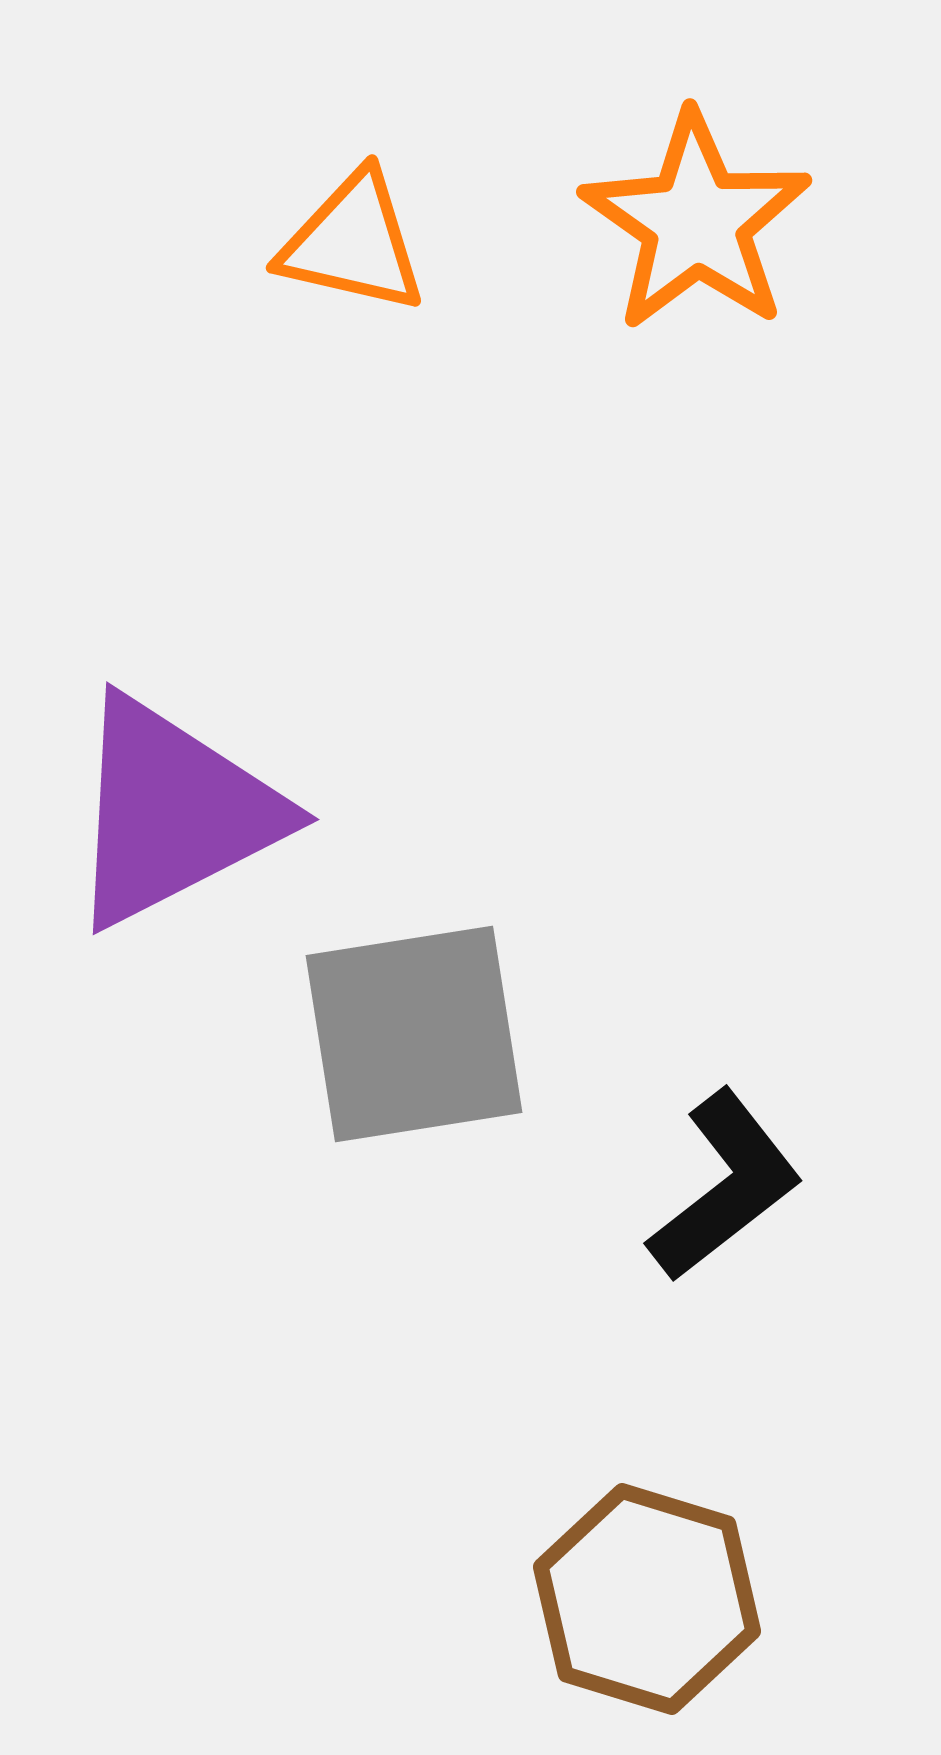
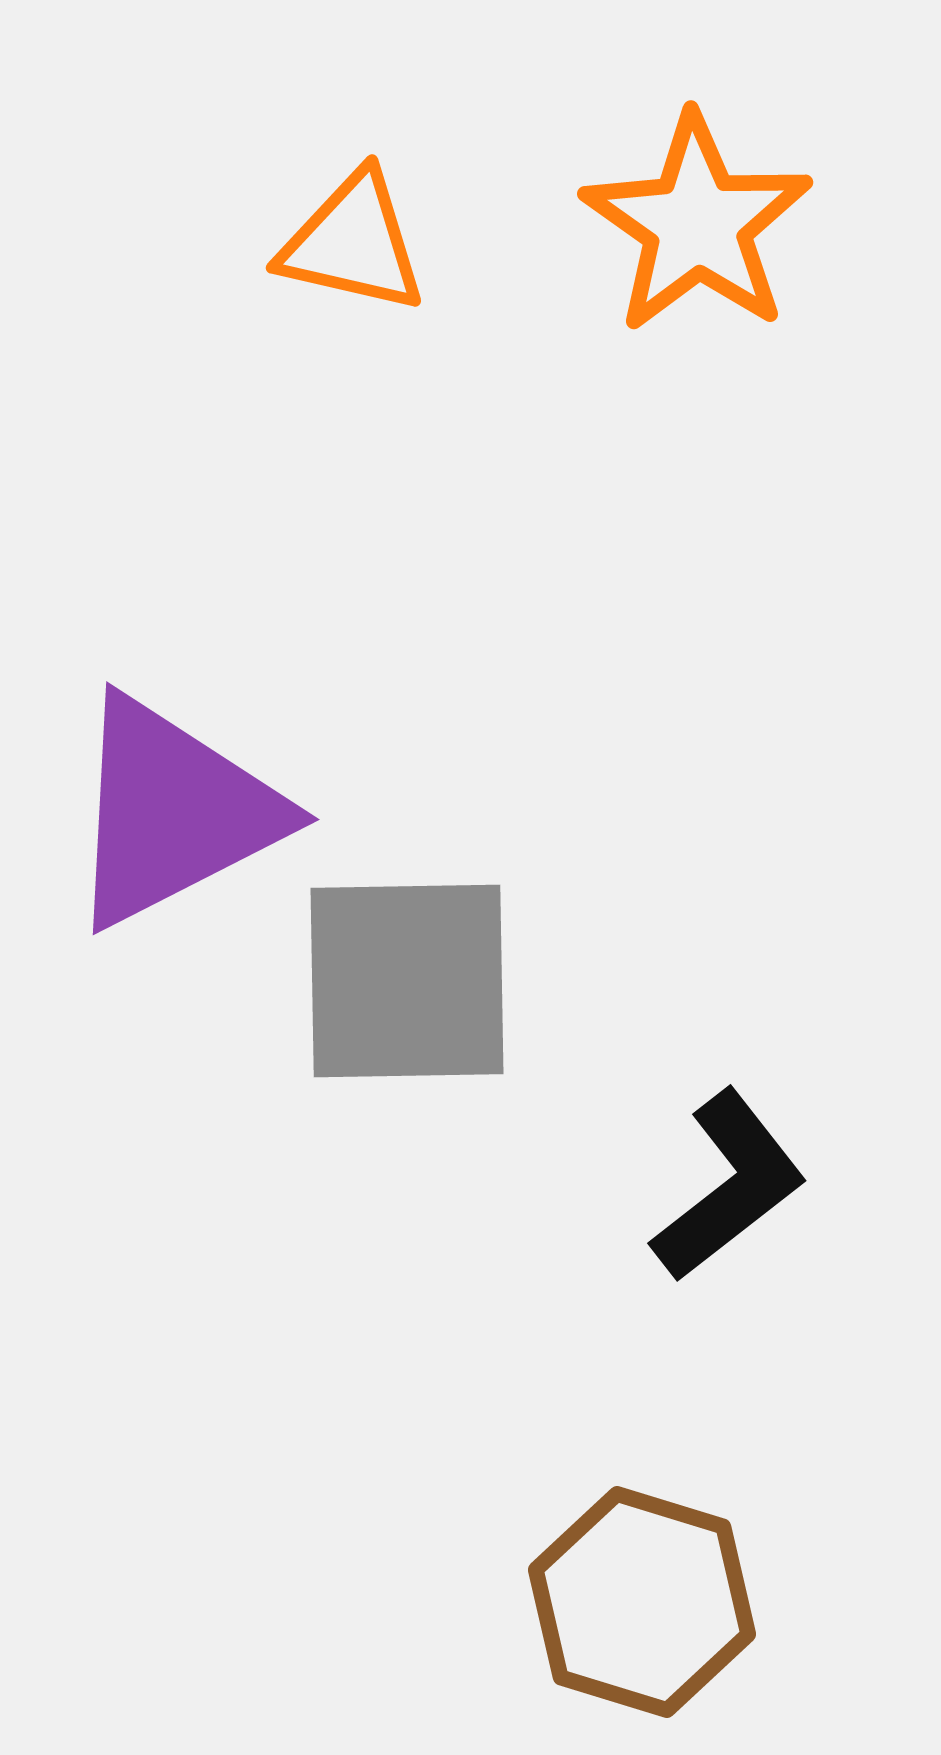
orange star: moved 1 px right, 2 px down
gray square: moved 7 px left, 53 px up; rotated 8 degrees clockwise
black L-shape: moved 4 px right
brown hexagon: moved 5 px left, 3 px down
